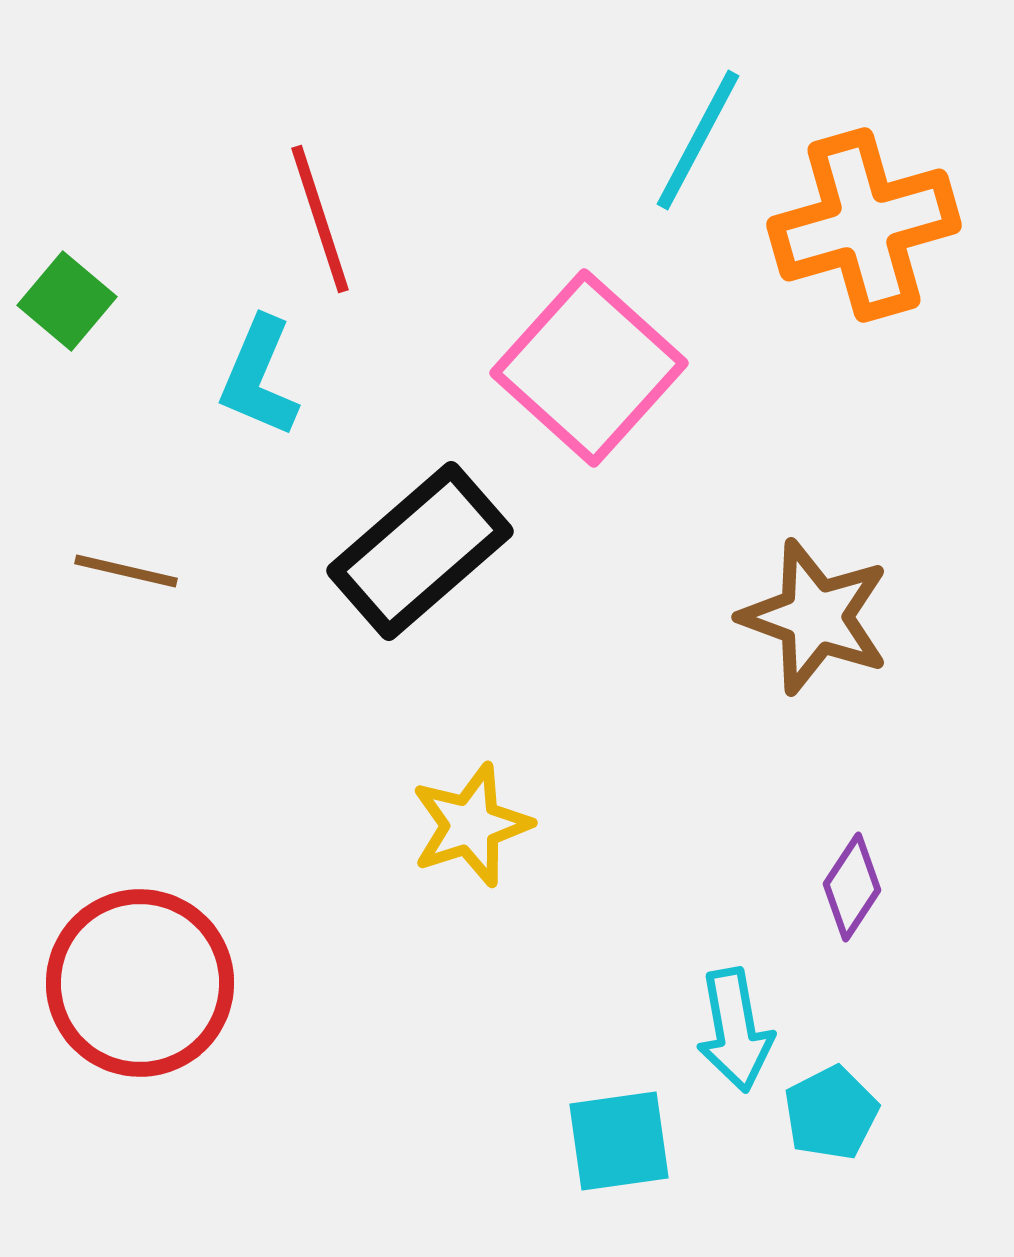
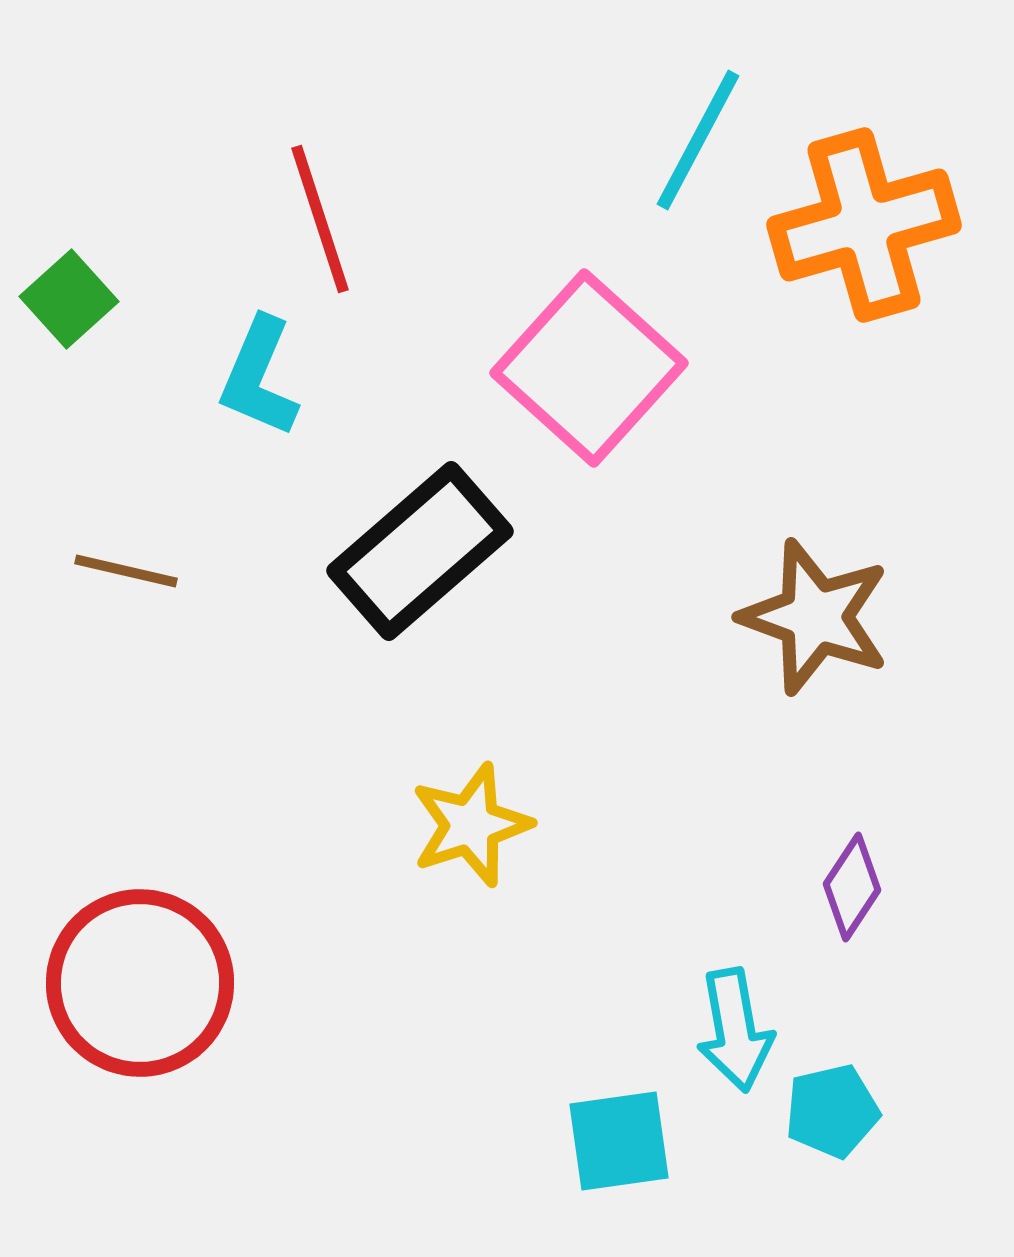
green square: moved 2 px right, 2 px up; rotated 8 degrees clockwise
cyan pentagon: moved 1 px right, 2 px up; rotated 14 degrees clockwise
